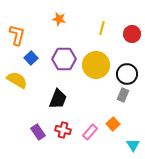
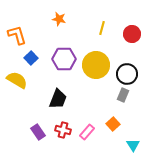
orange L-shape: rotated 30 degrees counterclockwise
pink rectangle: moved 3 px left
